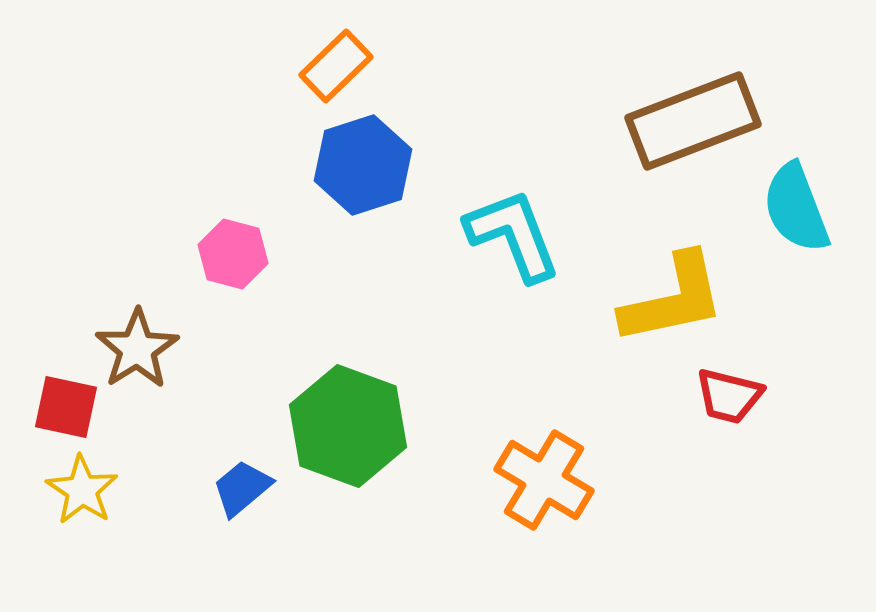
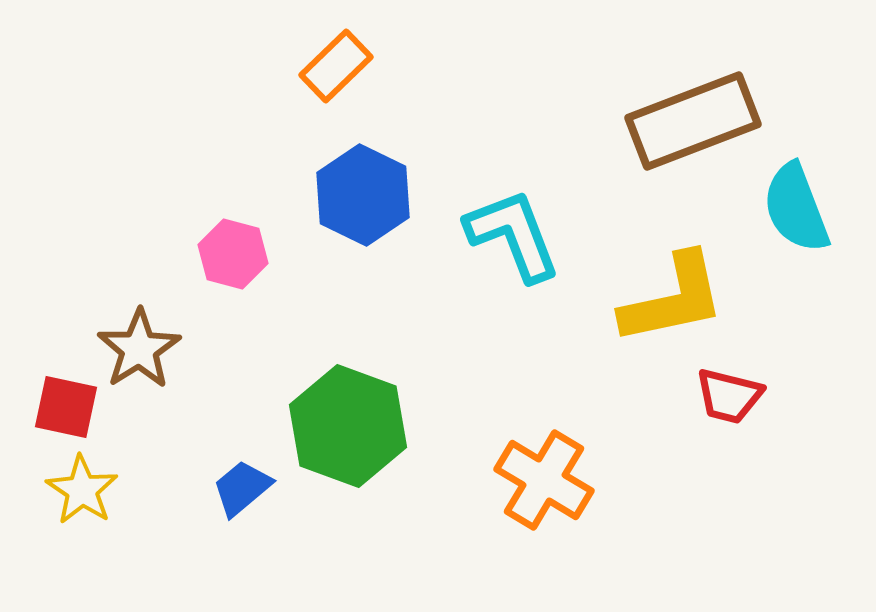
blue hexagon: moved 30 px down; rotated 16 degrees counterclockwise
brown star: moved 2 px right
